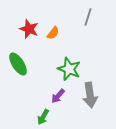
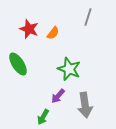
gray arrow: moved 5 px left, 10 px down
